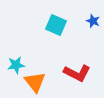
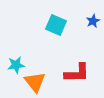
blue star: rotated 24 degrees clockwise
red L-shape: rotated 28 degrees counterclockwise
